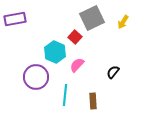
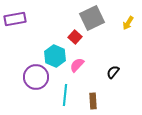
yellow arrow: moved 5 px right, 1 px down
cyan hexagon: moved 4 px down
